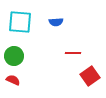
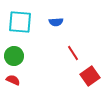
red line: rotated 56 degrees clockwise
